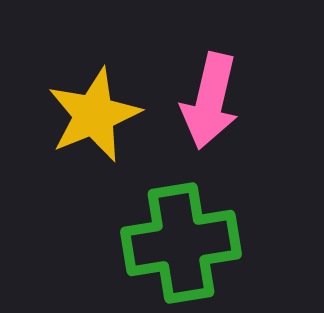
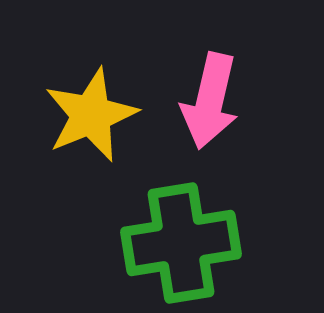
yellow star: moved 3 px left
